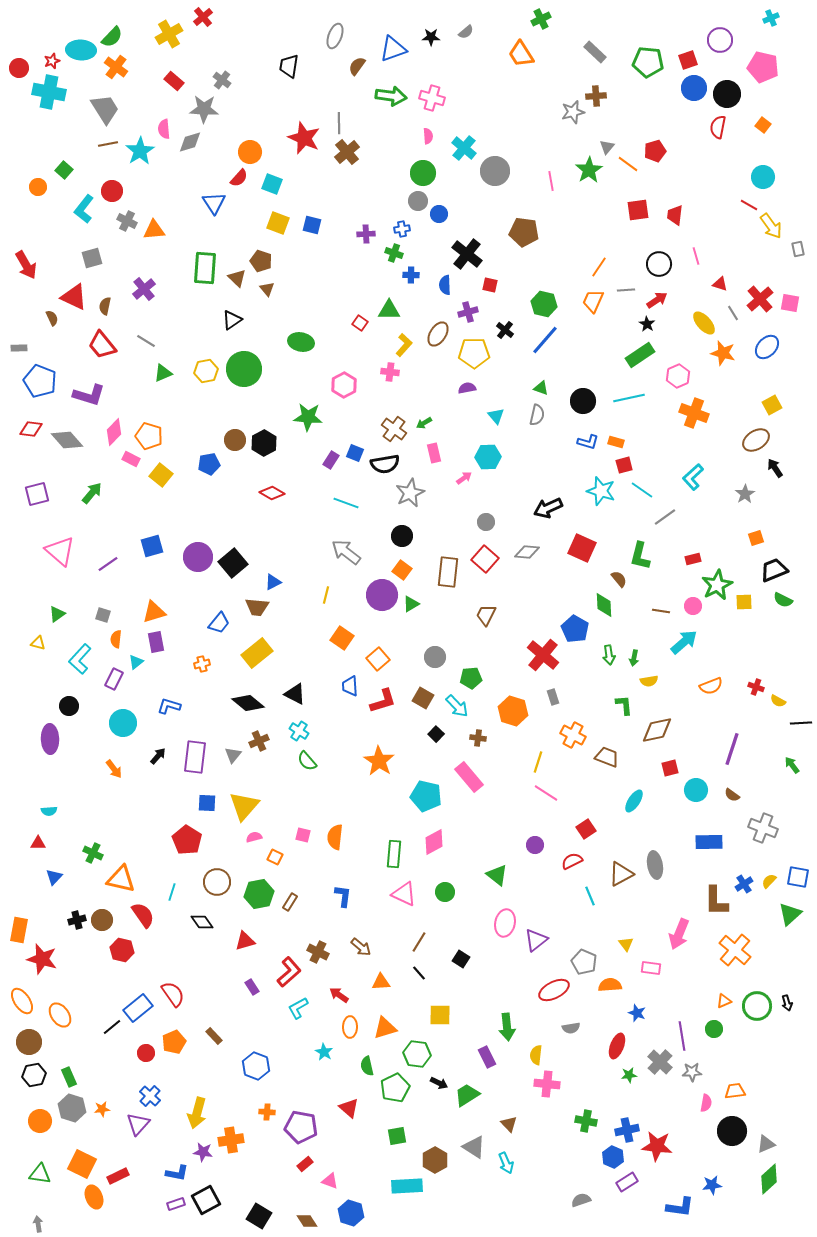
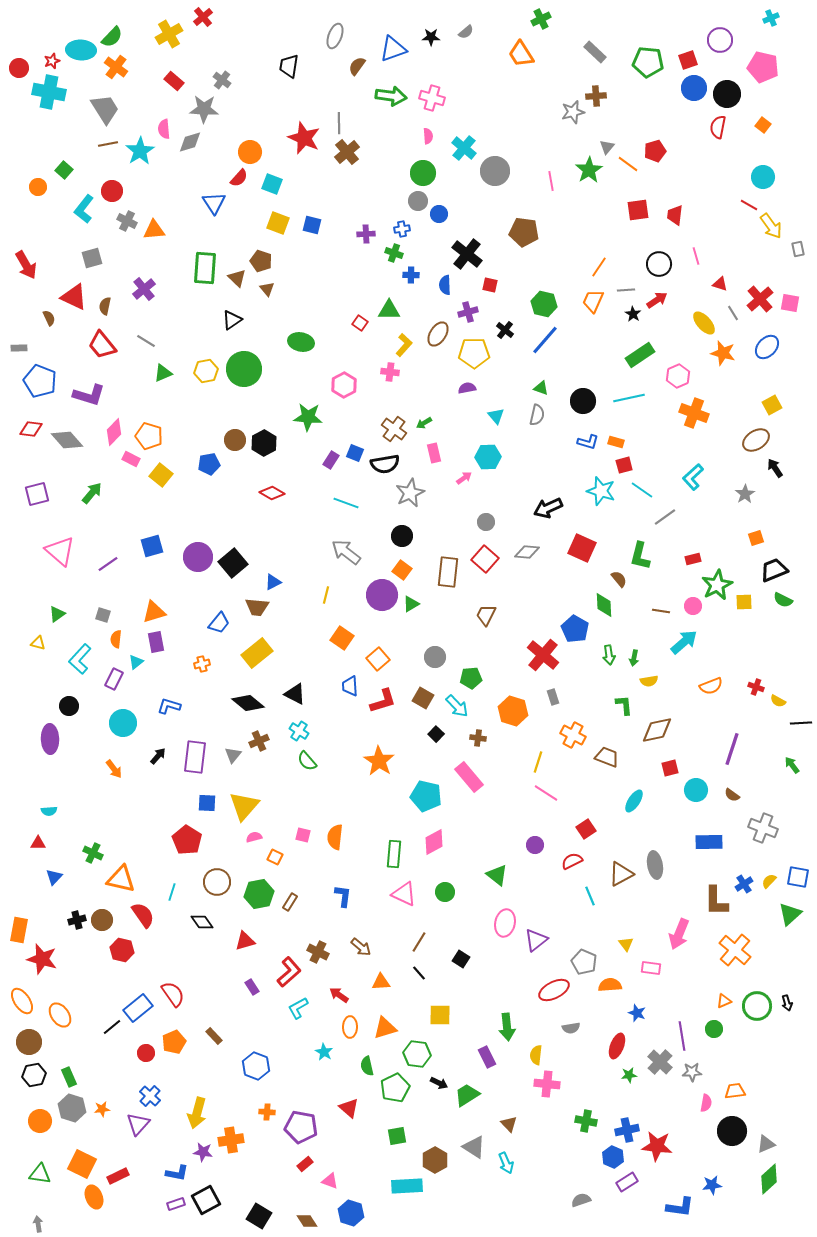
brown semicircle at (52, 318): moved 3 px left
black star at (647, 324): moved 14 px left, 10 px up
